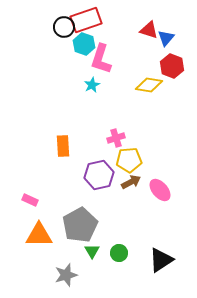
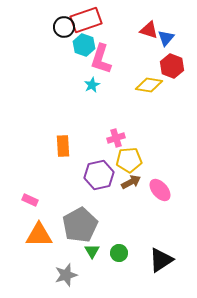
cyan hexagon: moved 1 px down
